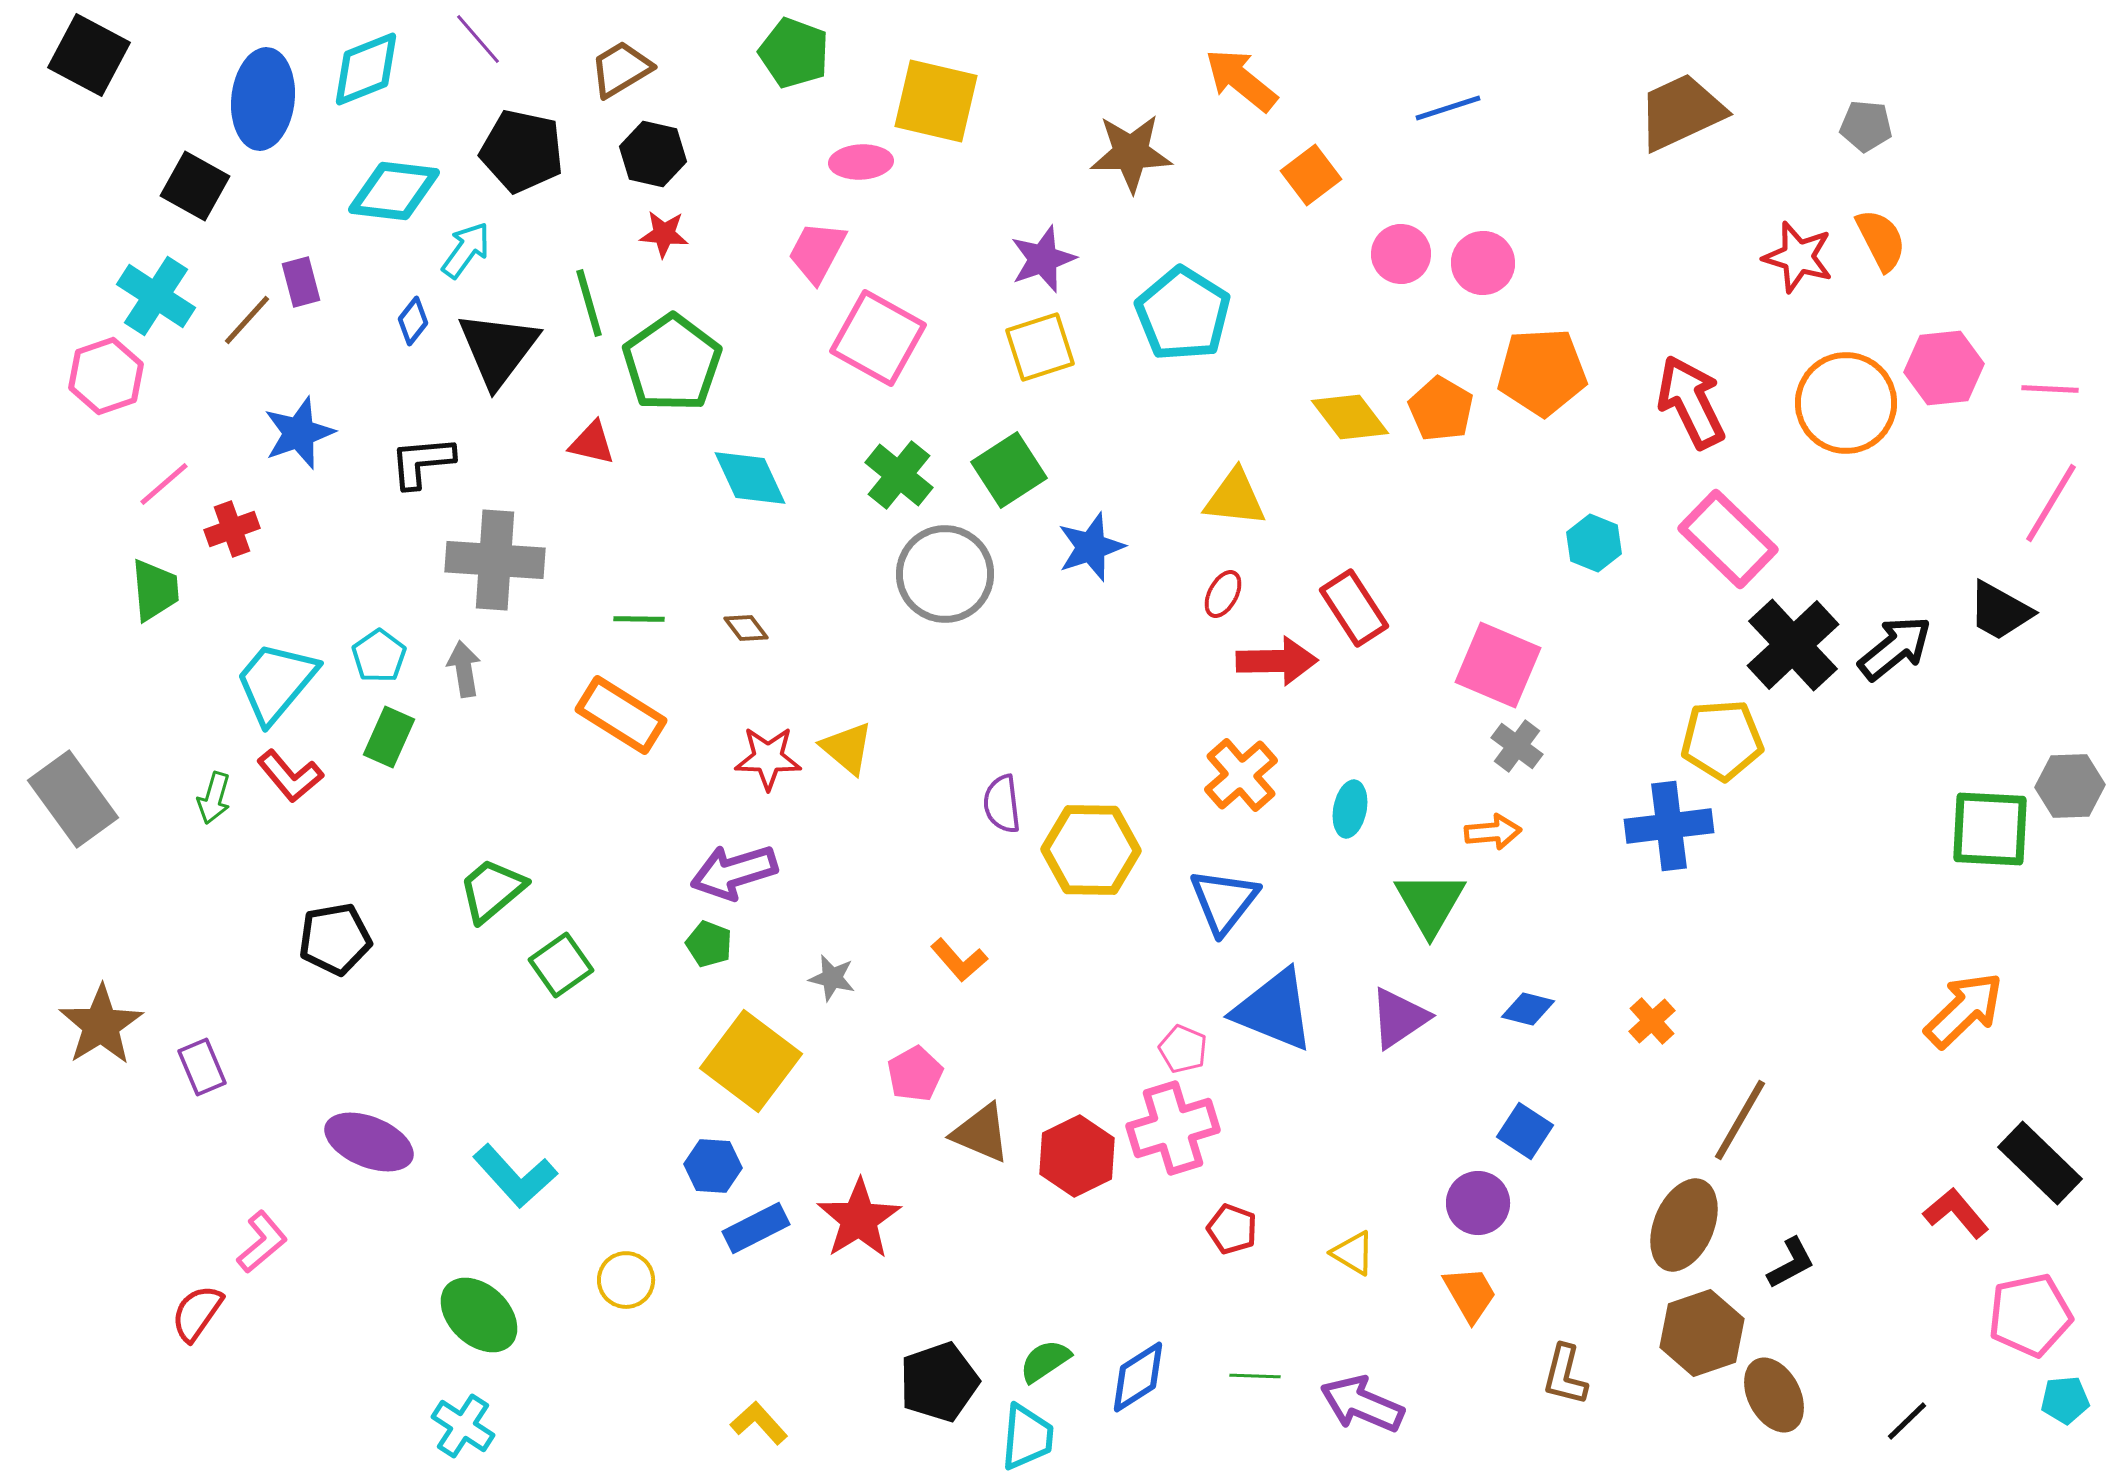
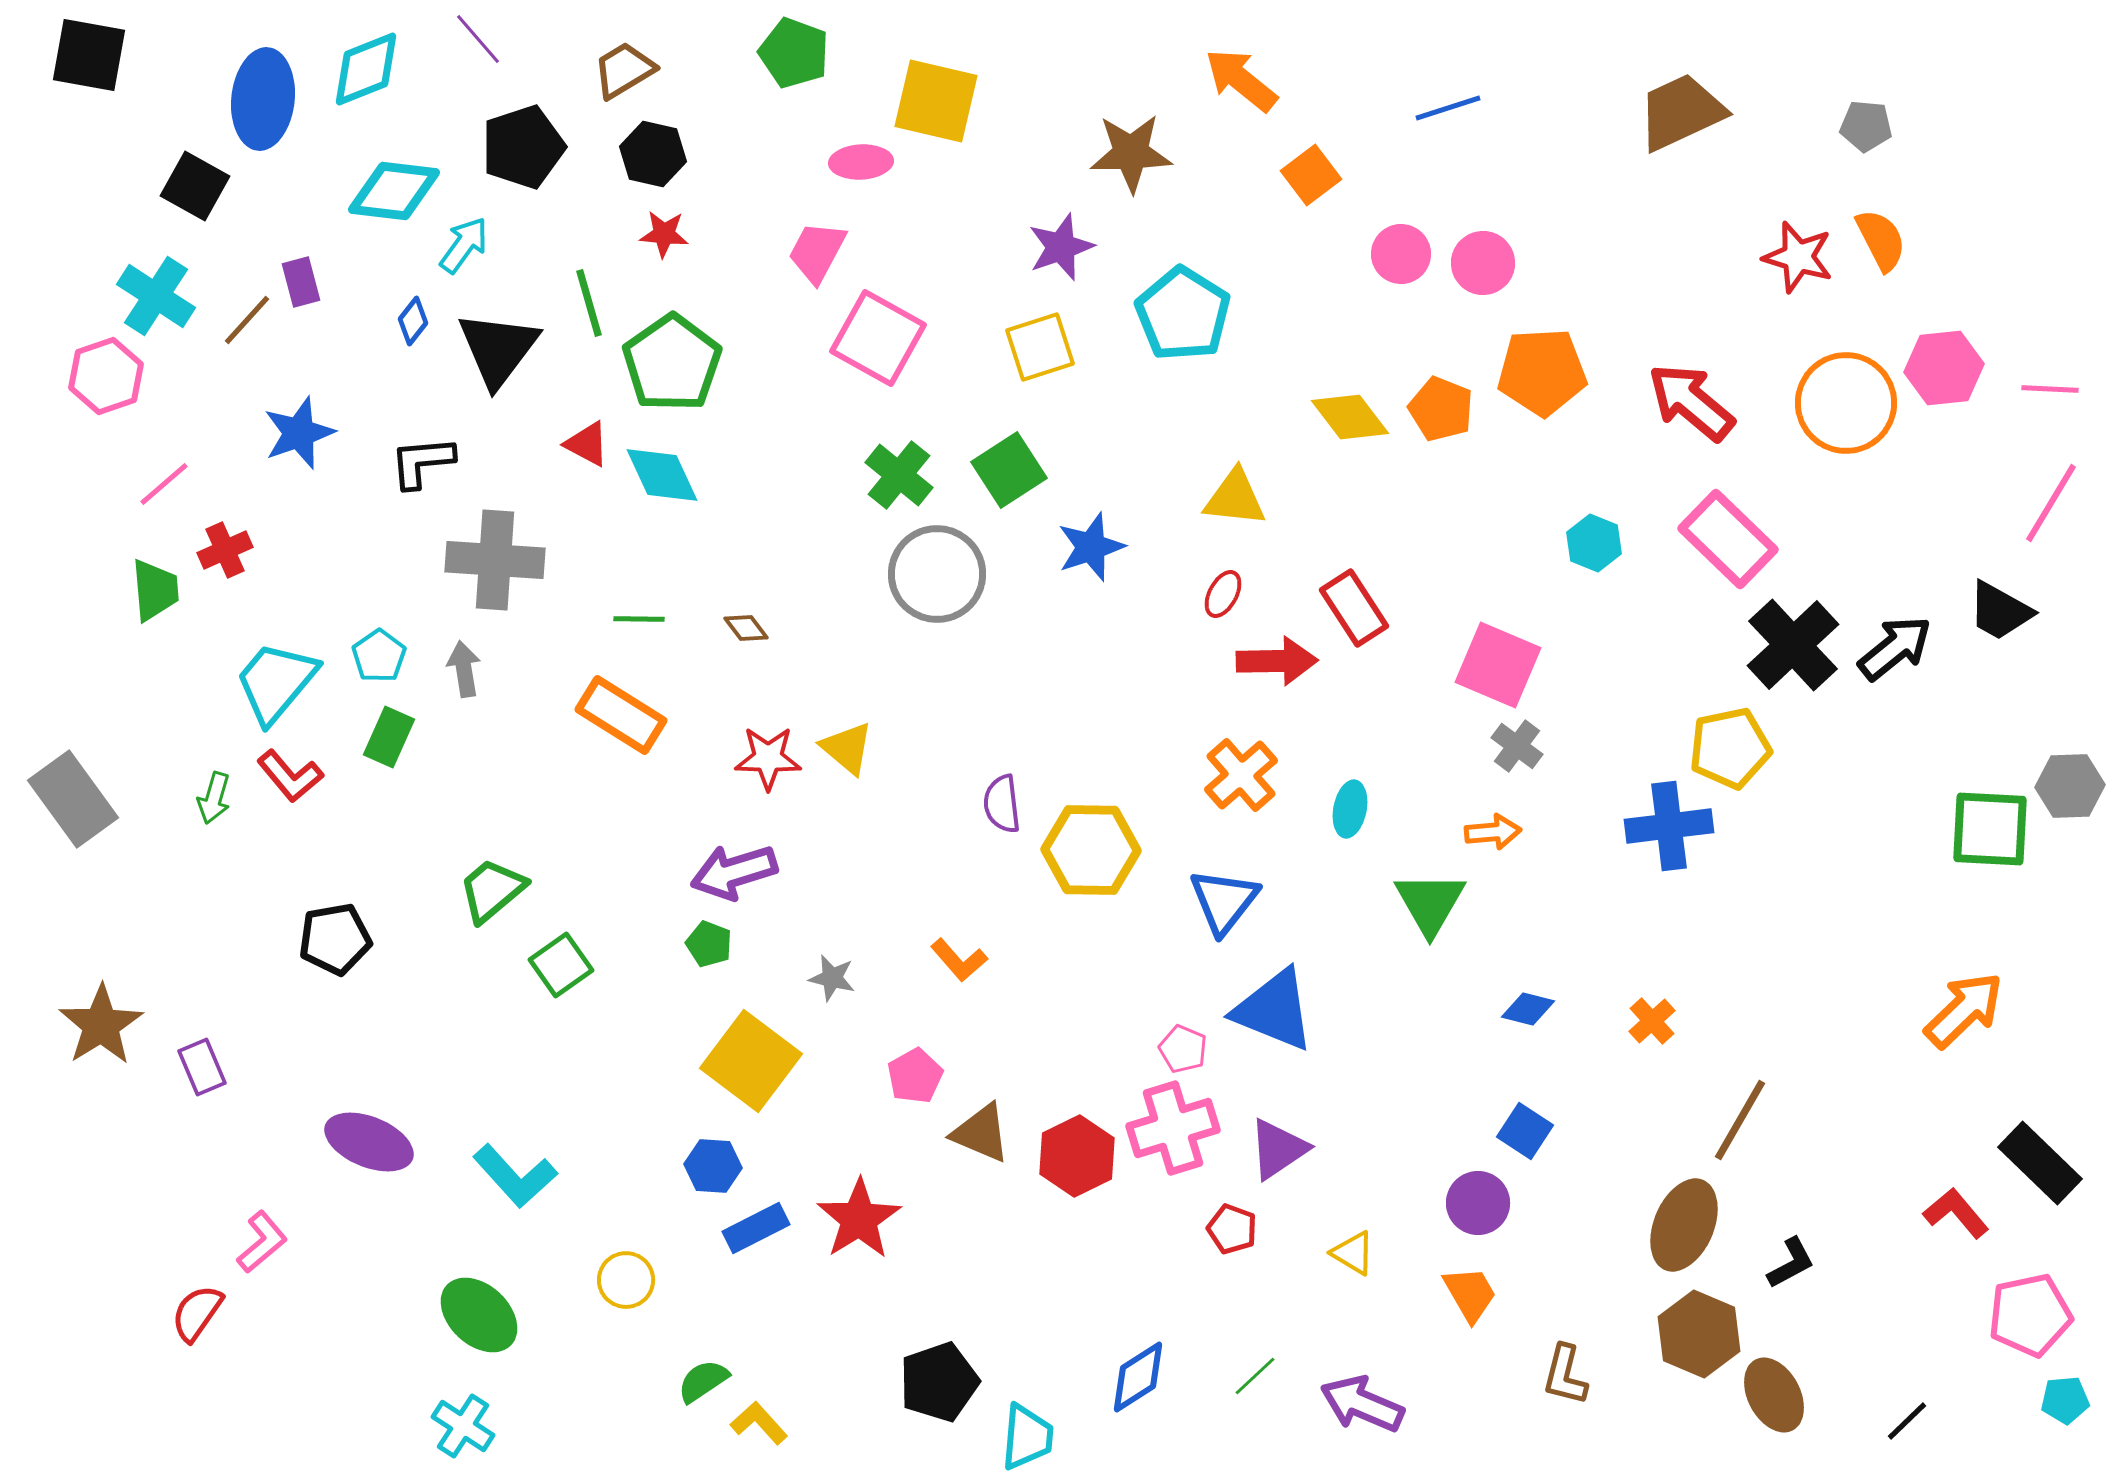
black square at (89, 55): rotated 18 degrees counterclockwise
brown trapezoid at (621, 69): moved 3 px right, 1 px down
black pentagon at (522, 151): moved 1 px right, 4 px up; rotated 30 degrees counterclockwise
cyan arrow at (466, 250): moved 2 px left, 5 px up
purple star at (1043, 259): moved 18 px right, 12 px up
red arrow at (1691, 402): rotated 24 degrees counterclockwise
orange pentagon at (1441, 409): rotated 8 degrees counterclockwise
red triangle at (592, 443): moved 5 px left, 1 px down; rotated 15 degrees clockwise
cyan diamond at (750, 478): moved 88 px left, 3 px up
red cross at (232, 529): moved 7 px left, 21 px down; rotated 4 degrees counterclockwise
gray circle at (945, 574): moved 8 px left
yellow pentagon at (1722, 740): moved 8 px right, 8 px down; rotated 8 degrees counterclockwise
purple triangle at (1399, 1018): moved 121 px left, 131 px down
pink pentagon at (915, 1074): moved 2 px down
brown hexagon at (1702, 1333): moved 3 px left, 1 px down; rotated 18 degrees counterclockwise
green semicircle at (1045, 1361): moved 342 px left, 20 px down
green line at (1255, 1376): rotated 45 degrees counterclockwise
